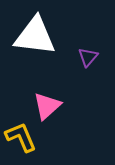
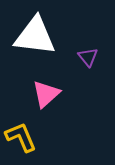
purple triangle: rotated 20 degrees counterclockwise
pink triangle: moved 1 px left, 12 px up
